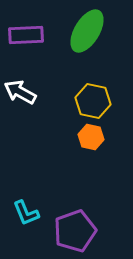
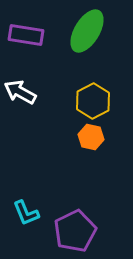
purple rectangle: rotated 12 degrees clockwise
yellow hexagon: rotated 20 degrees clockwise
purple pentagon: rotated 6 degrees counterclockwise
